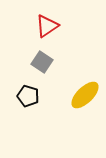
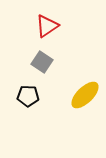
black pentagon: rotated 15 degrees counterclockwise
